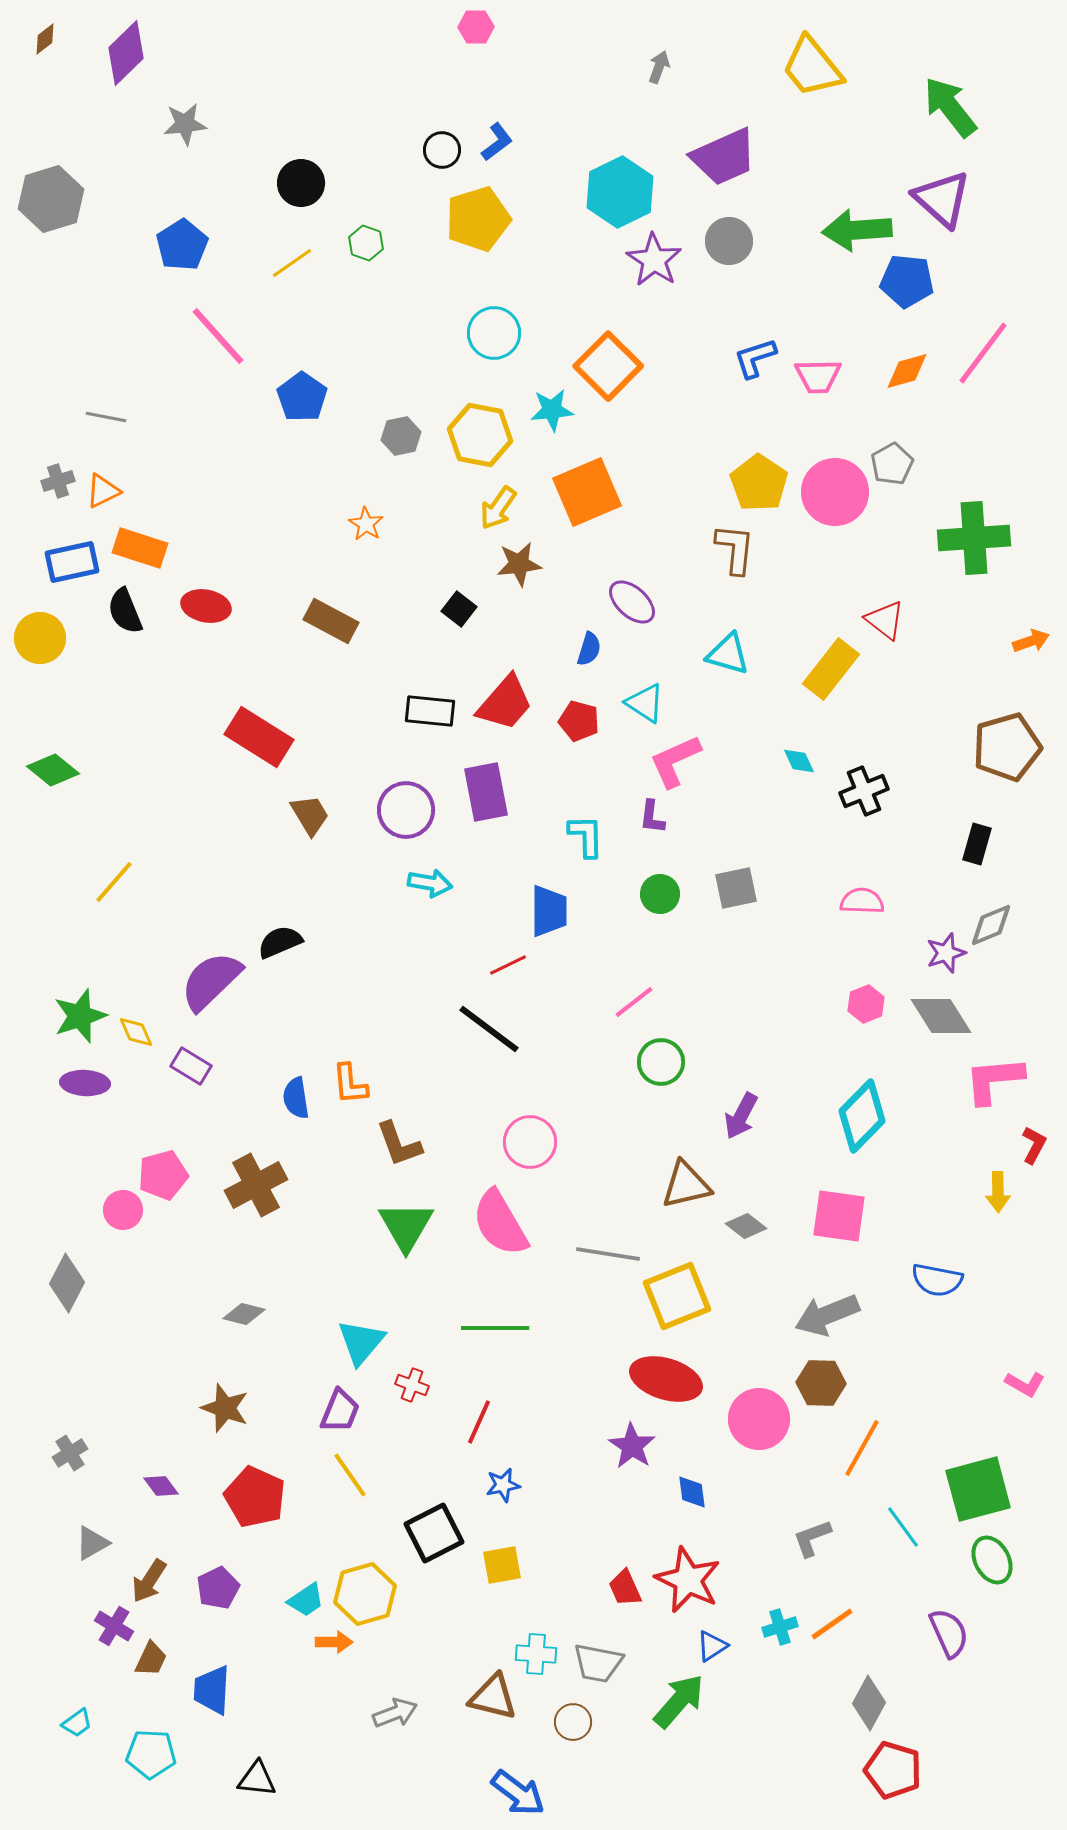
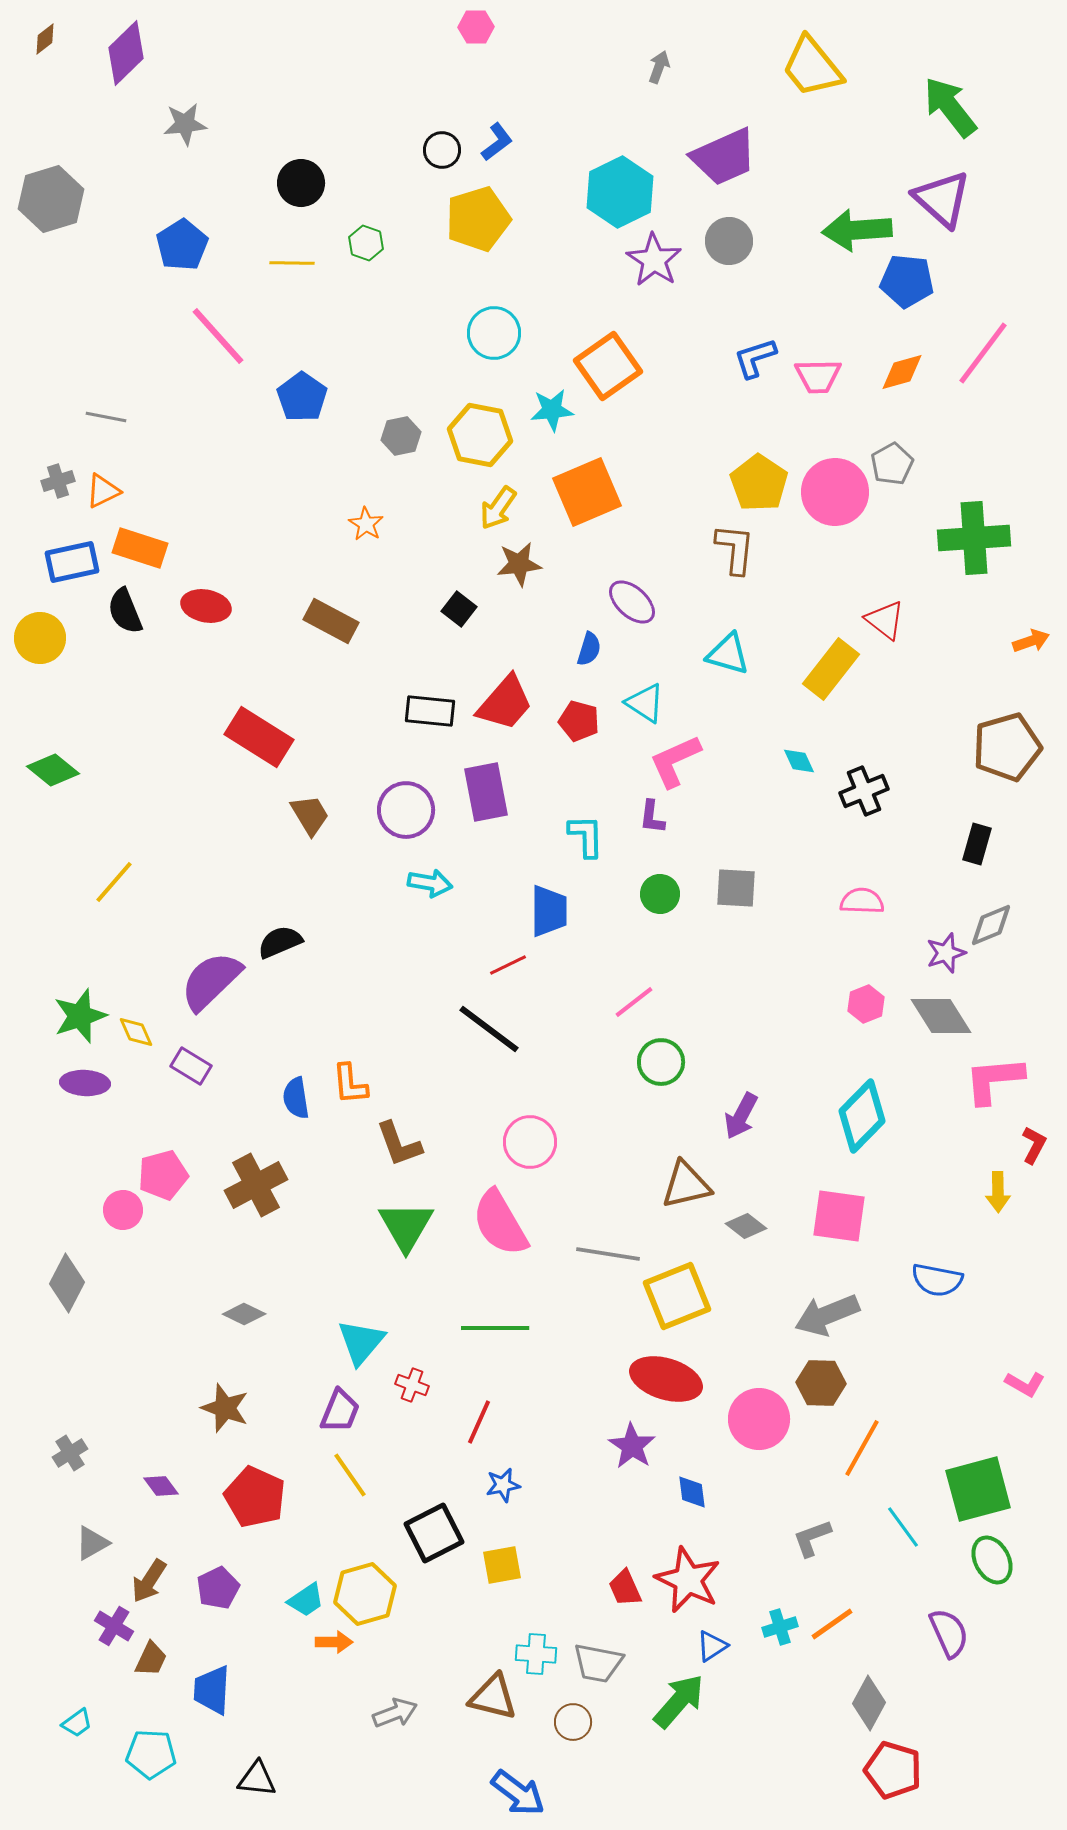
yellow line at (292, 263): rotated 36 degrees clockwise
orange square at (608, 366): rotated 10 degrees clockwise
orange diamond at (907, 371): moved 5 px left, 1 px down
gray square at (736, 888): rotated 15 degrees clockwise
gray diamond at (244, 1314): rotated 12 degrees clockwise
